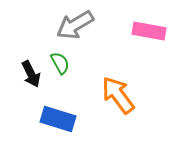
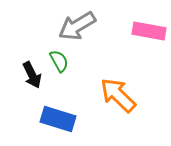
gray arrow: moved 2 px right, 1 px down
green semicircle: moved 1 px left, 2 px up
black arrow: moved 1 px right, 1 px down
orange arrow: rotated 9 degrees counterclockwise
